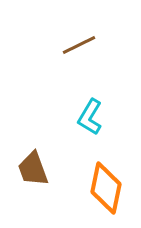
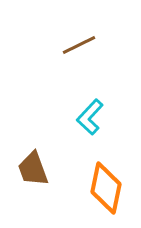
cyan L-shape: rotated 12 degrees clockwise
